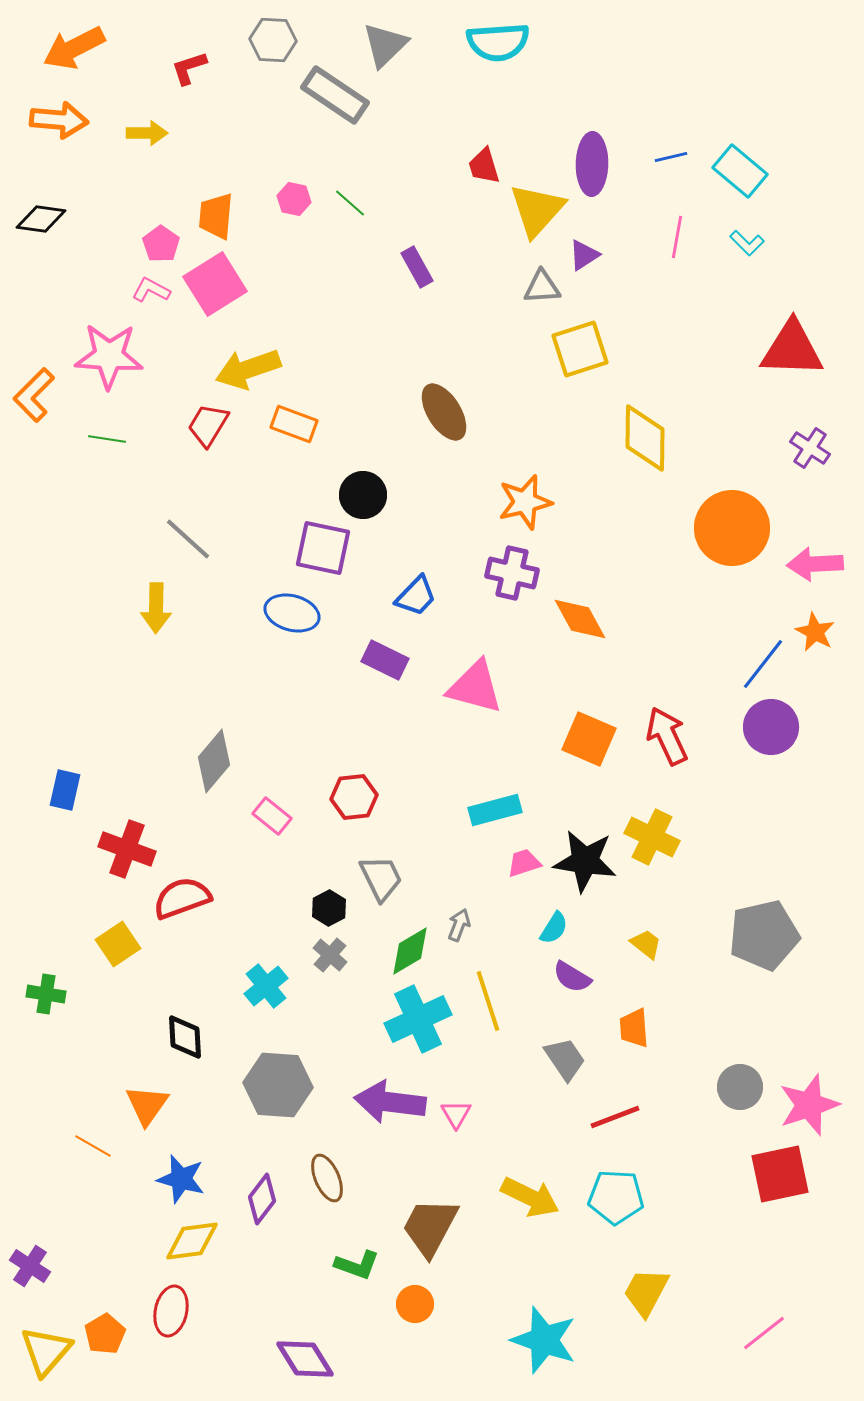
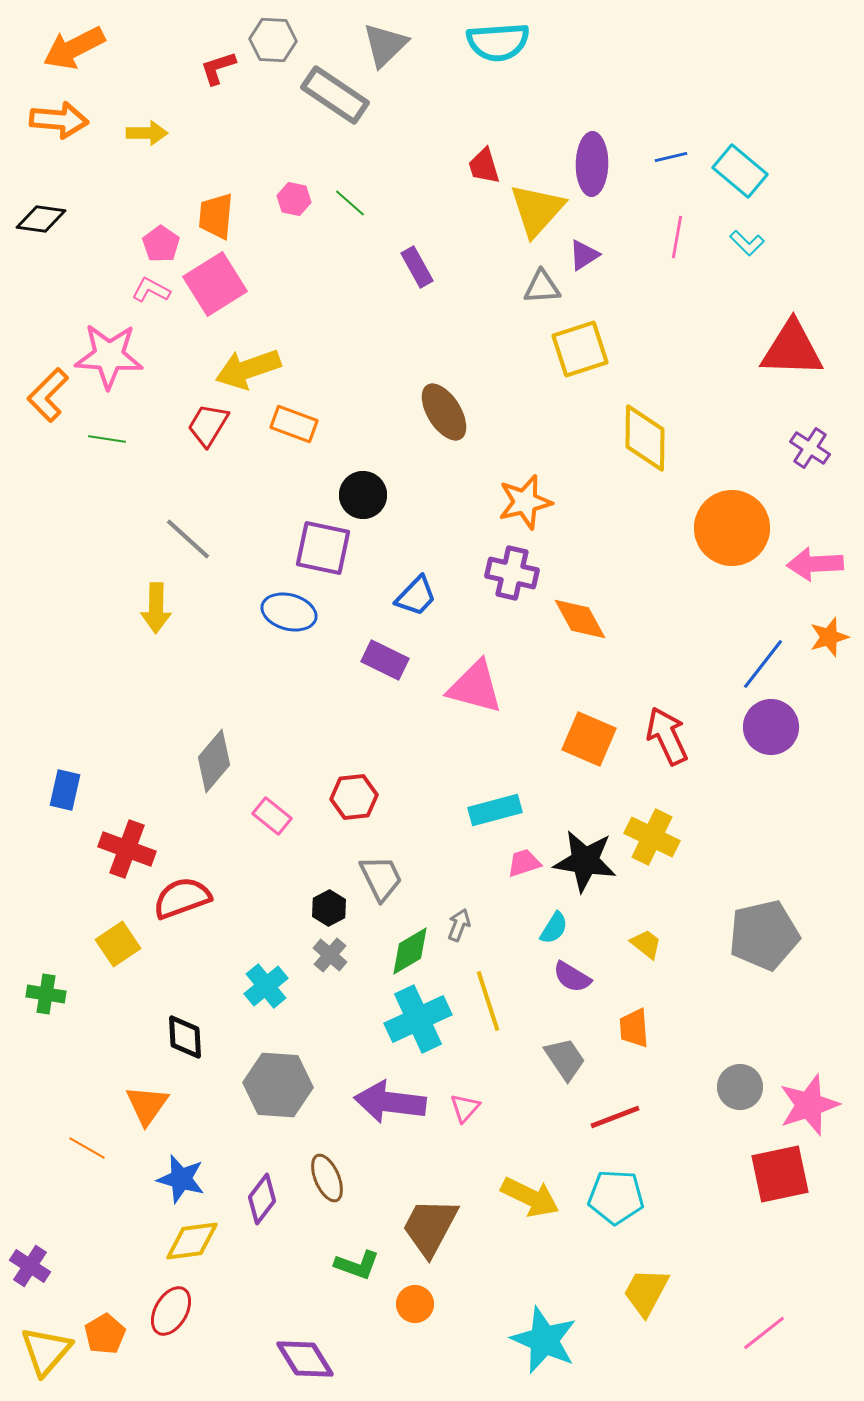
red L-shape at (189, 68): moved 29 px right
orange L-shape at (34, 395): moved 14 px right
blue ellipse at (292, 613): moved 3 px left, 1 px up
orange star at (815, 632): moved 14 px right, 5 px down; rotated 27 degrees clockwise
pink triangle at (456, 1114): moved 9 px right, 6 px up; rotated 12 degrees clockwise
orange line at (93, 1146): moved 6 px left, 2 px down
red ellipse at (171, 1311): rotated 18 degrees clockwise
cyan star at (544, 1340): rotated 4 degrees clockwise
